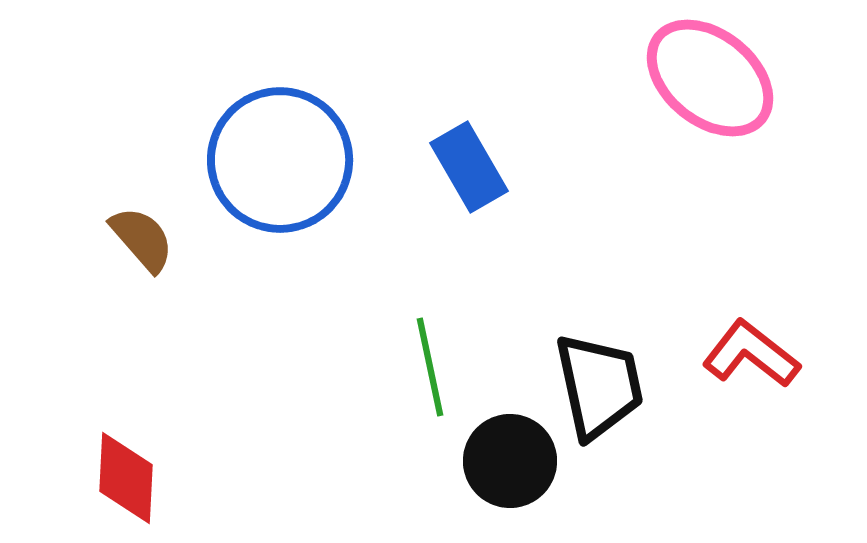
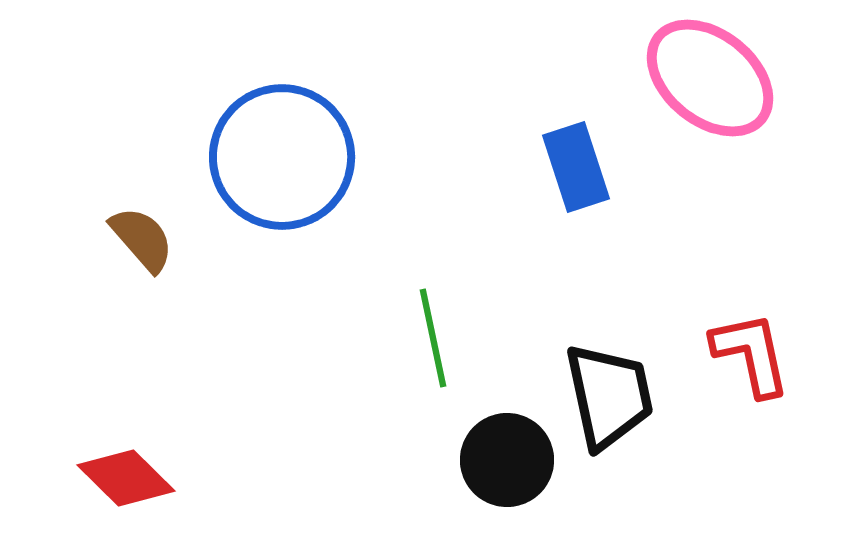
blue circle: moved 2 px right, 3 px up
blue rectangle: moved 107 px right; rotated 12 degrees clockwise
red L-shape: rotated 40 degrees clockwise
green line: moved 3 px right, 29 px up
black trapezoid: moved 10 px right, 10 px down
black circle: moved 3 px left, 1 px up
red diamond: rotated 48 degrees counterclockwise
